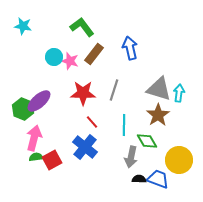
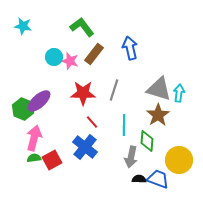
green diamond: rotated 35 degrees clockwise
green semicircle: moved 2 px left, 1 px down
